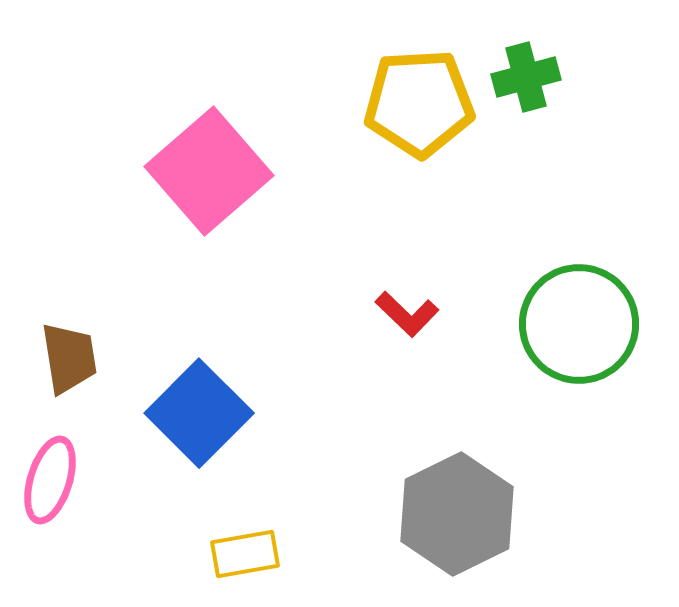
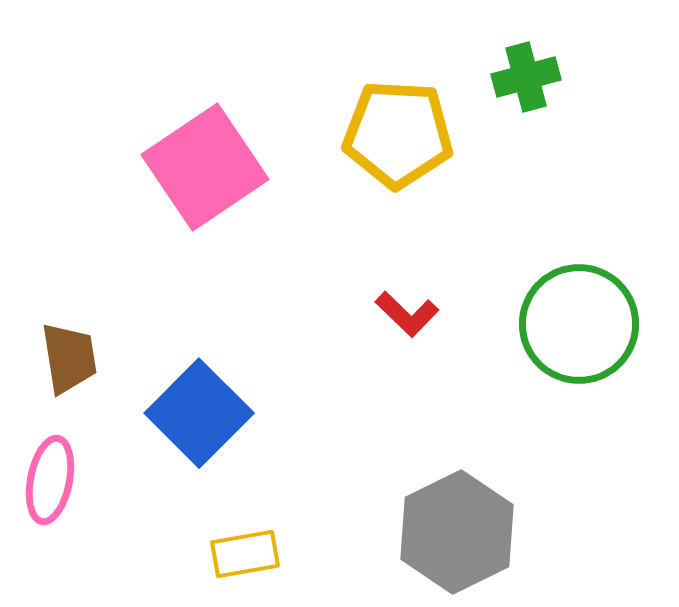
yellow pentagon: moved 21 px left, 31 px down; rotated 6 degrees clockwise
pink square: moved 4 px left, 4 px up; rotated 7 degrees clockwise
pink ellipse: rotated 6 degrees counterclockwise
gray hexagon: moved 18 px down
